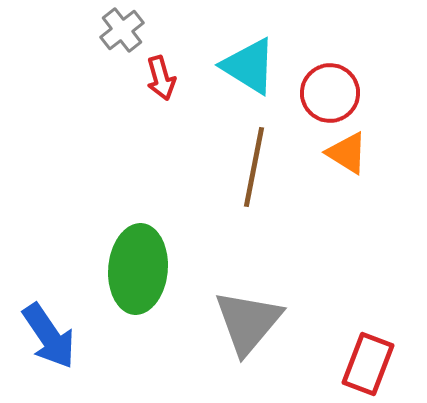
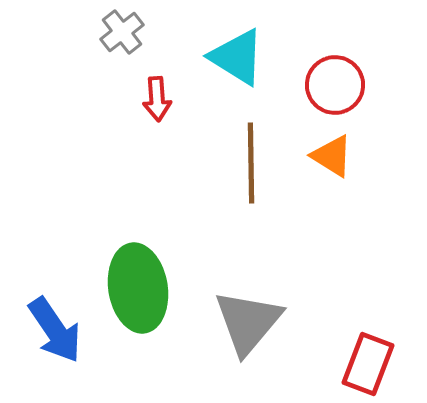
gray cross: moved 2 px down
cyan triangle: moved 12 px left, 9 px up
red arrow: moved 4 px left, 21 px down; rotated 12 degrees clockwise
red circle: moved 5 px right, 8 px up
orange triangle: moved 15 px left, 3 px down
brown line: moved 3 px left, 4 px up; rotated 12 degrees counterclockwise
green ellipse: moved 19 px down; rotated 14 degrees counterclockwise
blue arrow: moved 6 px right, 6 px up
